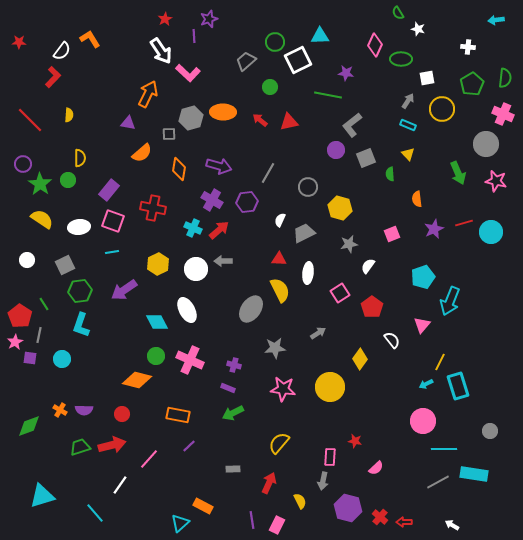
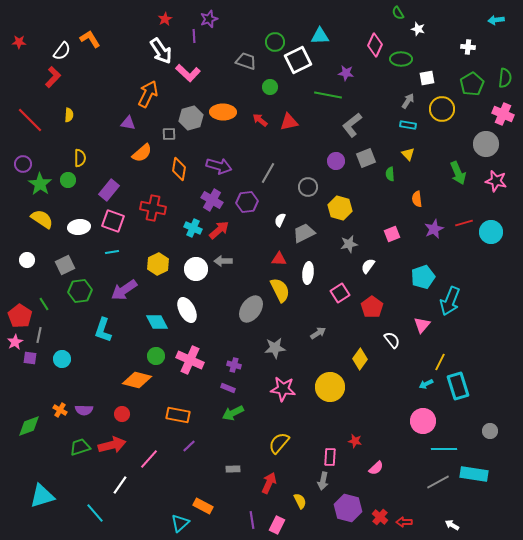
gray trapezoid at (246, 61): rotated 60 degrees clockwise
cyan rectangle at (408, 125): rotated 14 degrees counterclockwise
purple circle at (336, 150): moved 11 px down
cyan L-shape at (81, 325): moved 22 px right, 5 px down
